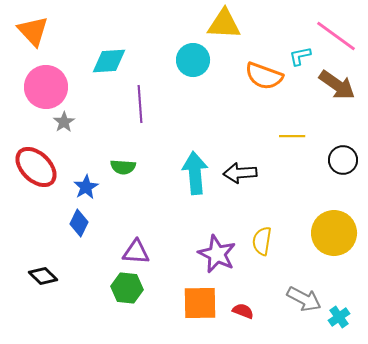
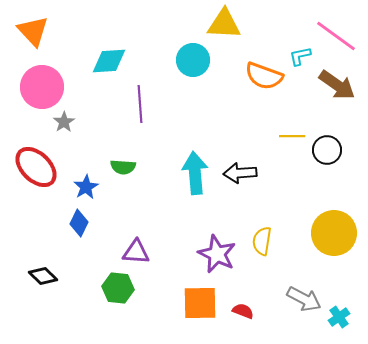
pink circle: moved 4 px left
black circle: moved 16 px left, 10 px up
green hexagon: moved 9 px left
